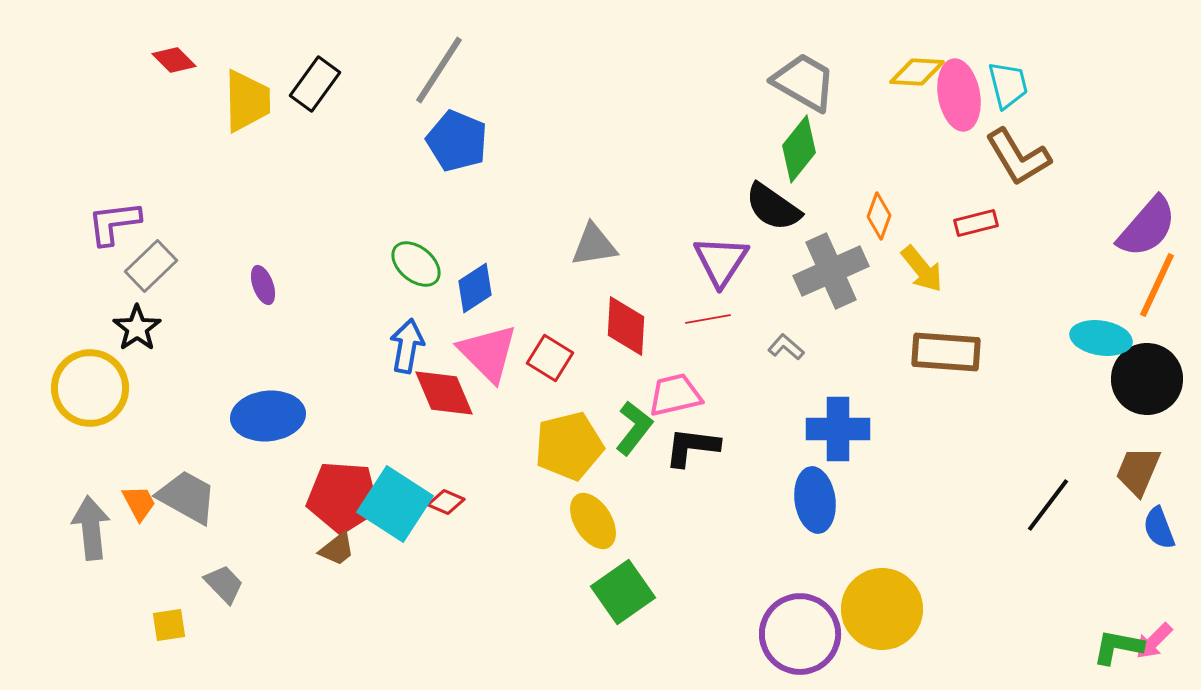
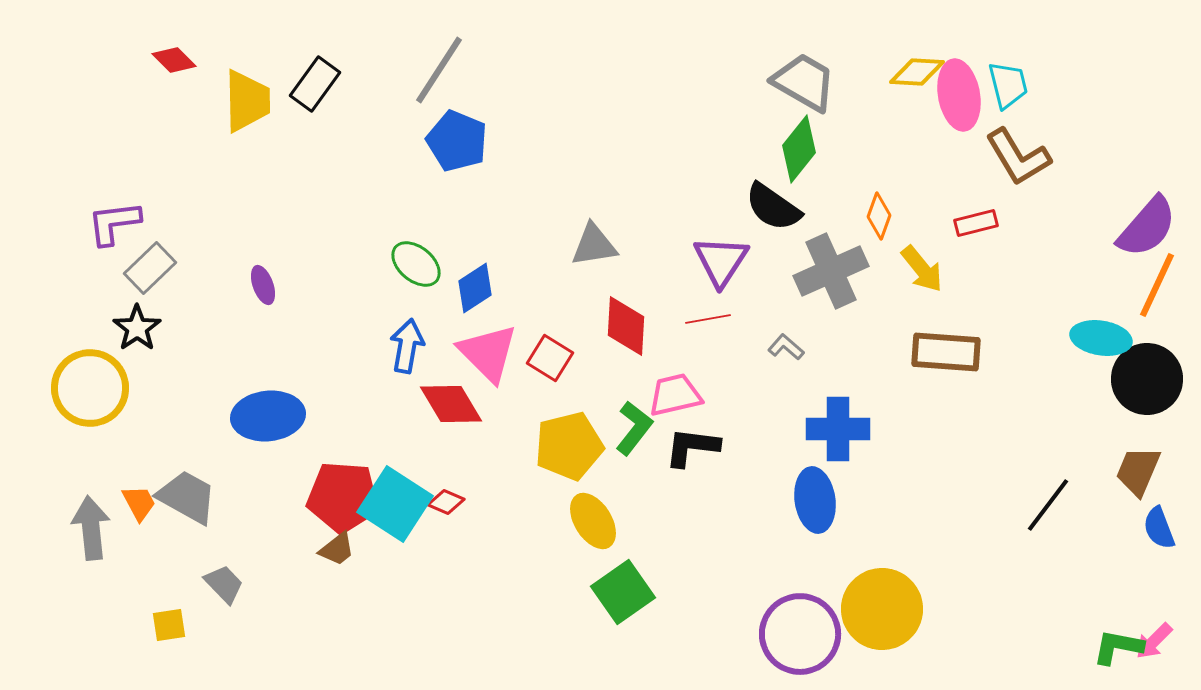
gray rectangle at (151, 266): moved 1 px left, 2 px down
red diamond at (444, 393): moved 7 px right, 11 px down; rotated 8 degrees counterclockwise
